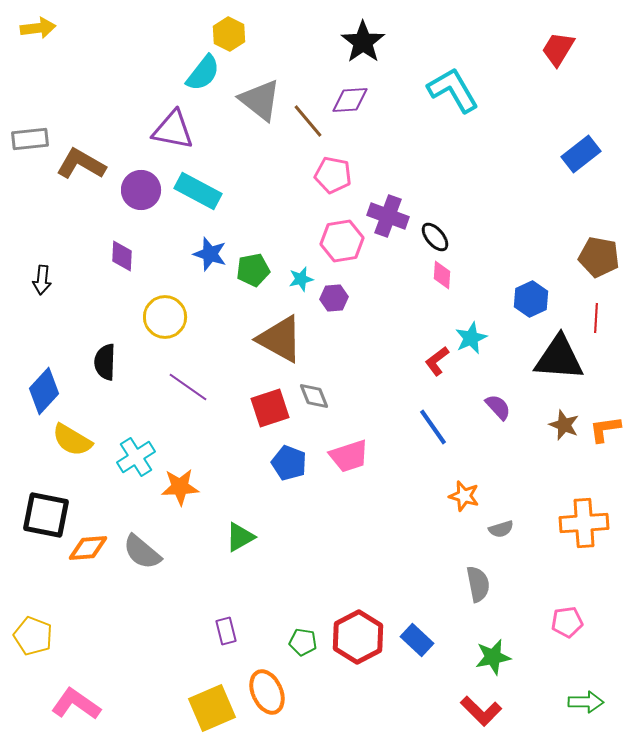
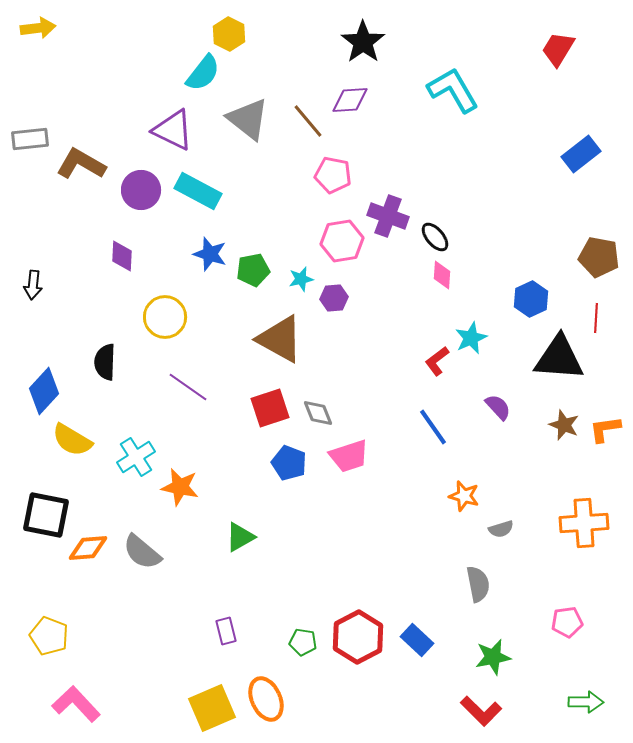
gray triangle at (260, 100): moved 12 px left, 19 px down
purple triangle at (173, 130): rotated 15 degrees clockwise
black arrow at (42, 280): moved 9 px left, 5 px down
gray diamond at (314, 396): moved 4 px right, 17 px down
orange star at (180, 487): rotated 15 degrees clockwise
yellow pentagon at (33, 636): moved 16 px right
orange ellipse at (267, 692): moved 1 px left, 7 px down
pink L-shape at (76, 704): rotated 12 degrees clockwise
